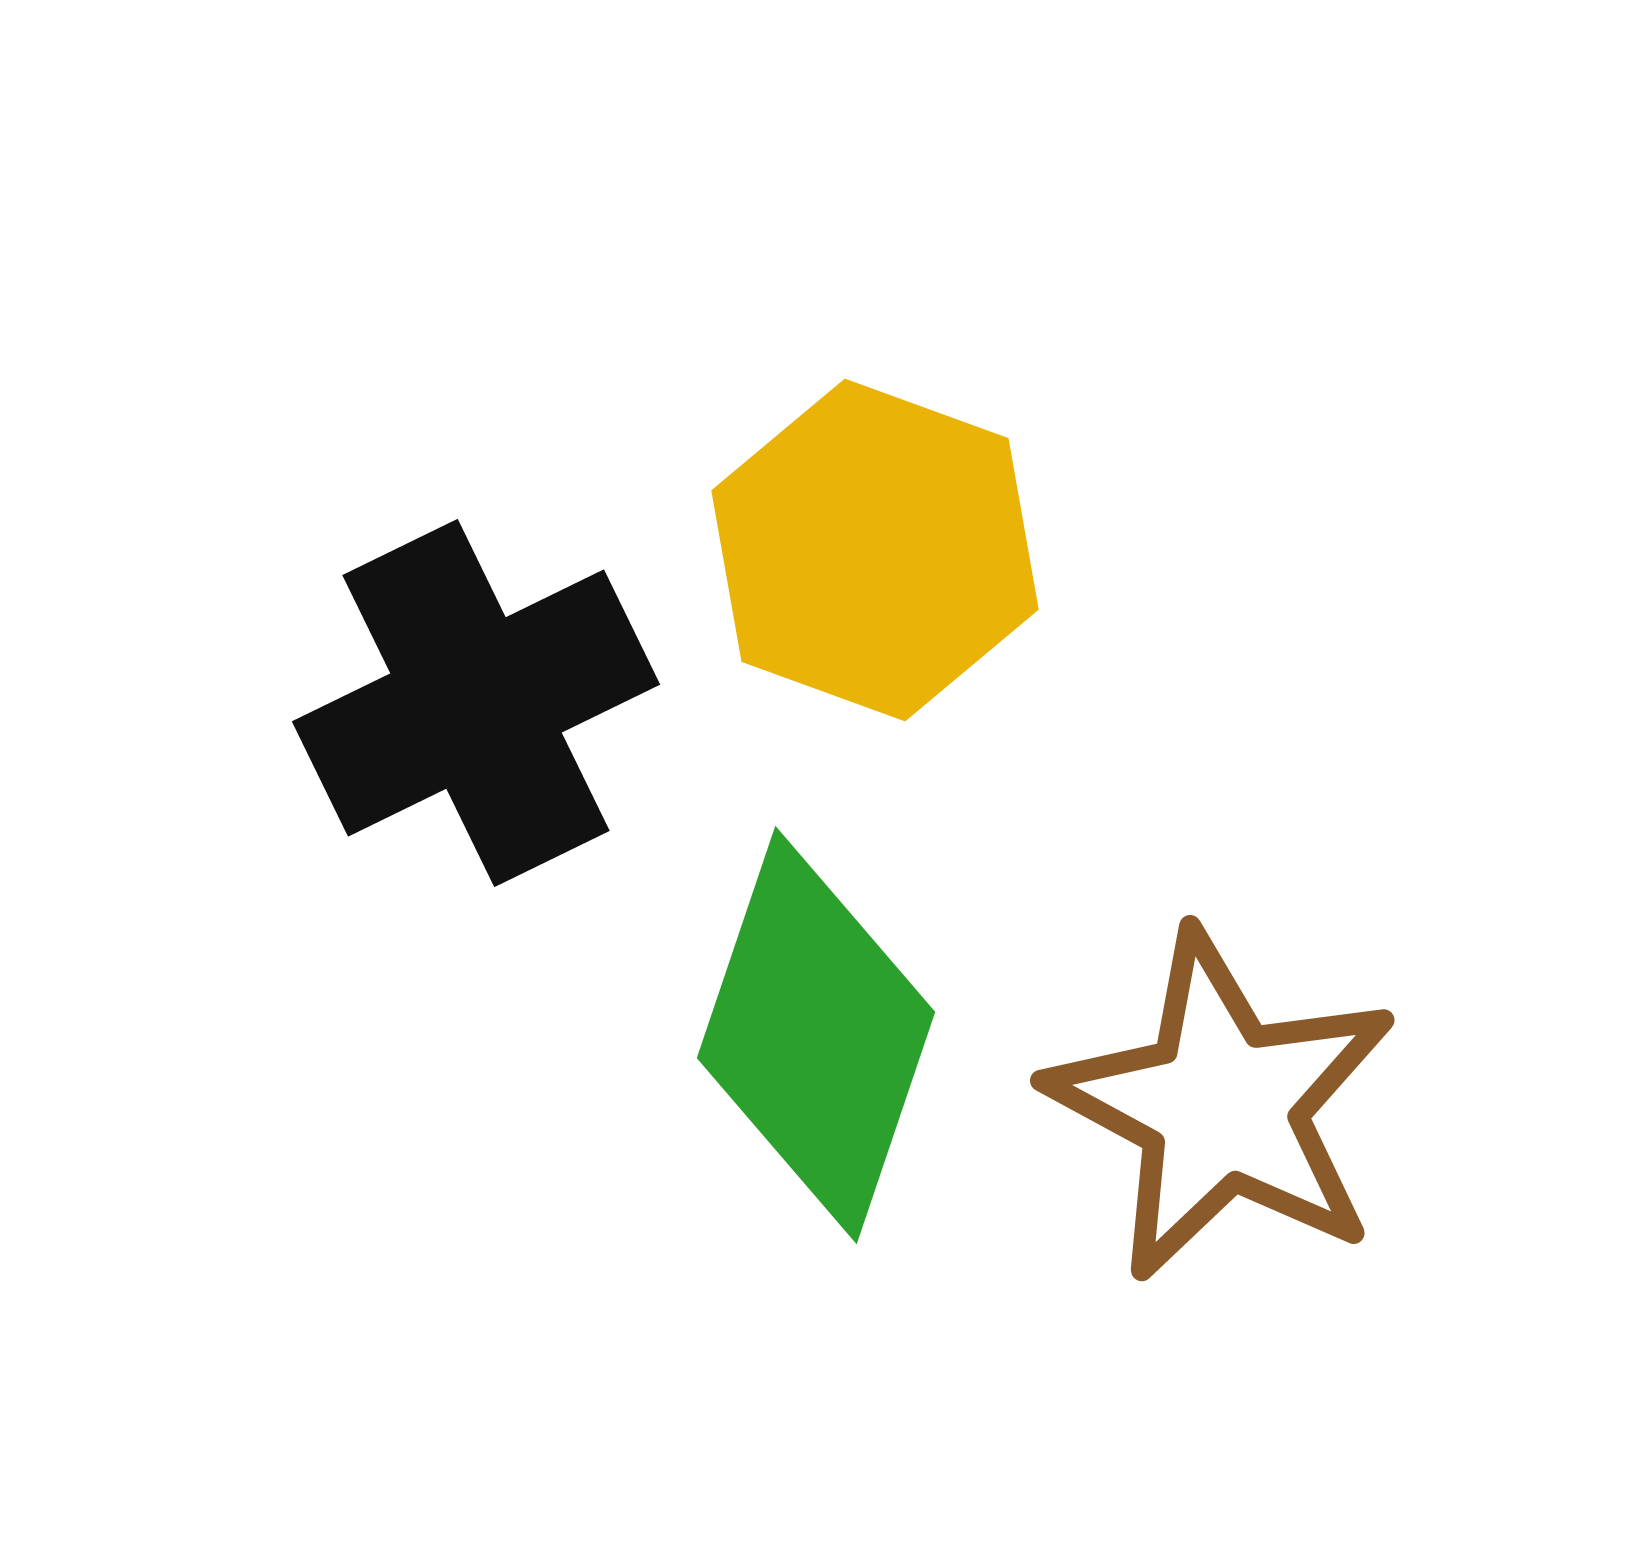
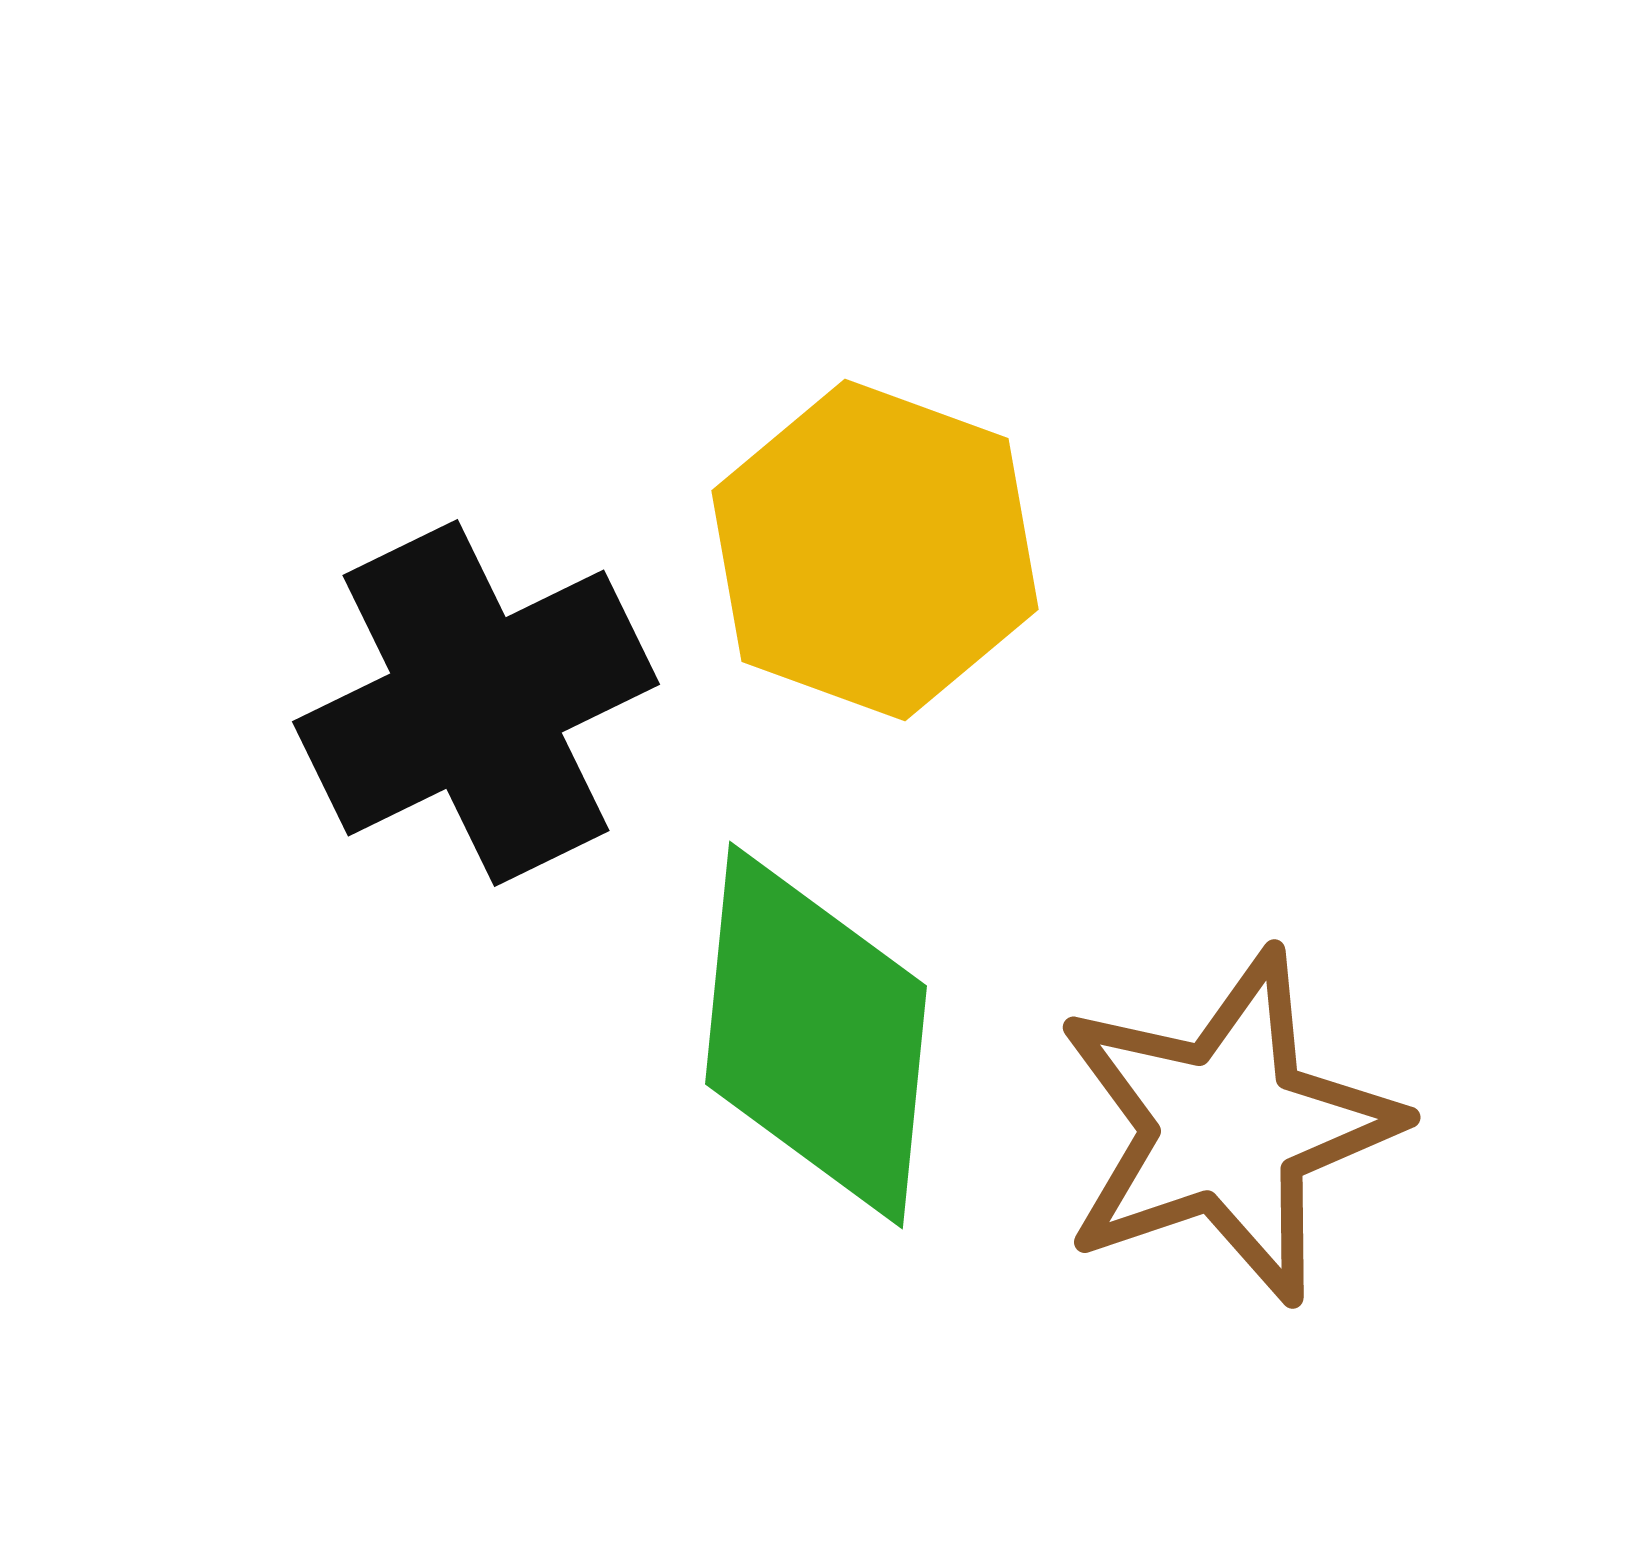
green diamond: rotated 13 degrees counterclockwise
brown star: moved 5 px right, 21 px down; rotated 25 degrees clockwise
